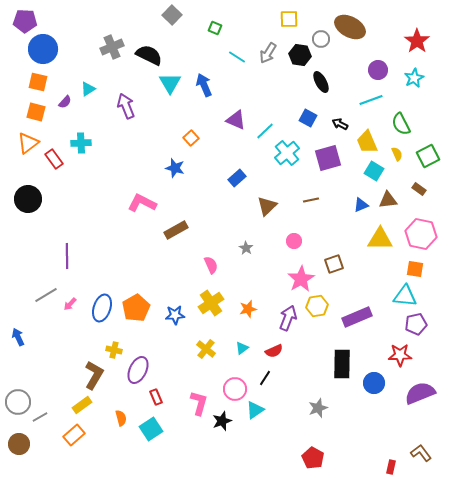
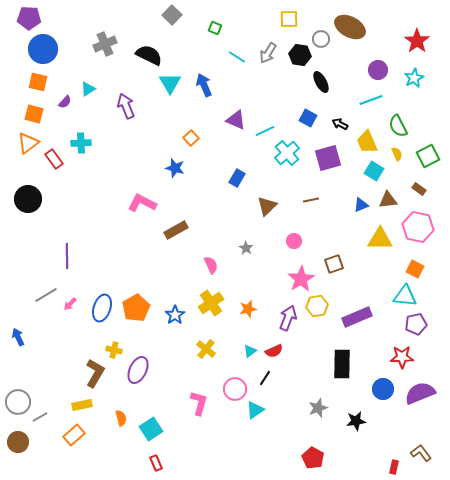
purple pentagon at (25, 21): moved 4 px right, 3 px up
gray cross at (112, 47): moved 7 px left, 3 px up
orange square at (36, 112): moved 2 px left, 2 px down
green semicircle at (401, 124): moved 3 px left, 2 px down
cyan line at (265, 131): rotated 18 degrees clockwise
blue rectangle at (237, 178): rotated 18 degrees counterclockwise
pink hexagon at (421, 234): moved 3 px left, 7 px up
orange square at (415, 269): rotated 18 degrees clockwise
blue star at (175, 315): rotated 30 degrees counterclockwise
cyan triangle at (242, 348): moved 8 px right, 3 px down
red star at (400, 355): moved 2 px right, 2 px down
brown L-shape at (94, 375): moved 1 px right, 2 px up
blue circle at (374, 383): moved 9 px right, 6 px down
red rectangle at (156, 397): moved 66 px down
yellow rectangle at (82, 405): rotated 24 degrees clockwise
black star at (222, 421): moved 134 px right; rotated 12 degrees clockwise
brown circle at (19, 444): moved 1 px left, 2 px up
red rectangle at (391, 467): moved 3 px right
